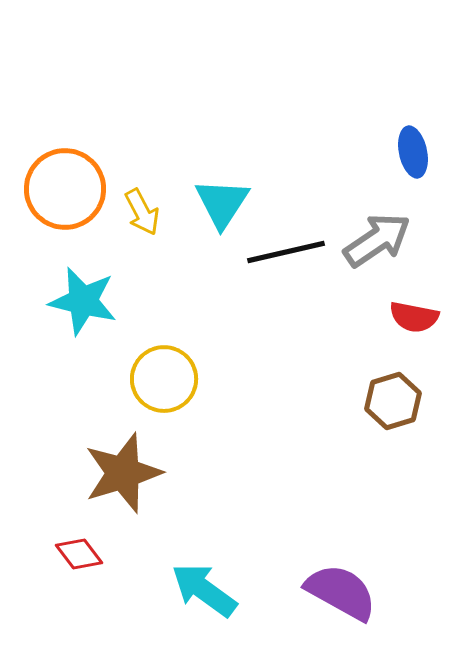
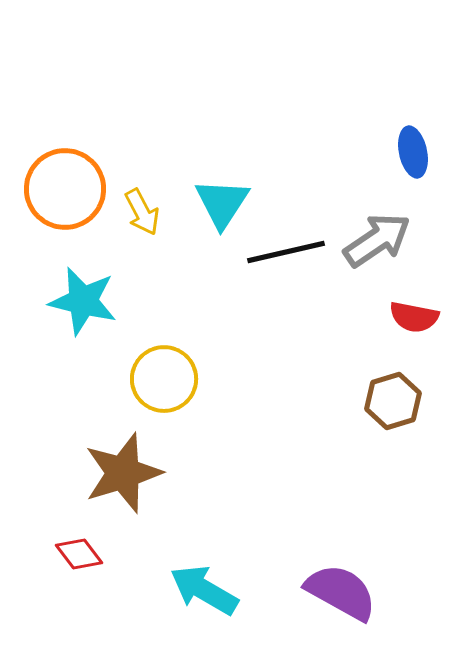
cyan arrow: rotated 6 degrees counterclockwise
